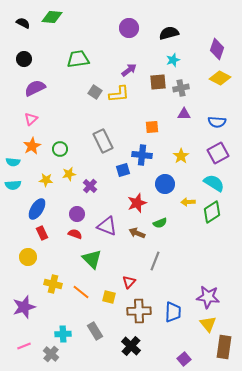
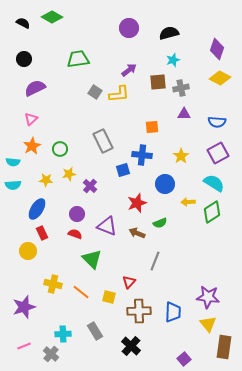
green diamond at (52, 17): rotated 25 degrees clockwise
yellow circle at (28, 257): moved 6 px up
